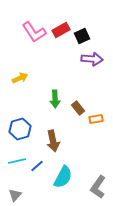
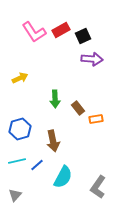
black square: moved 1 px right
blue line: moved 1 px up
